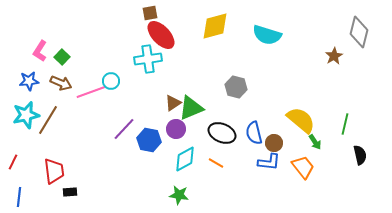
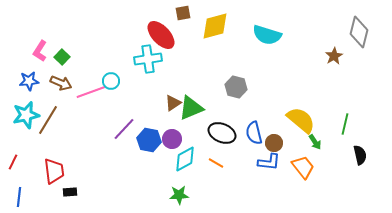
brown square: moved 33 px right
purple circle: moved 4 px left, 10 px down
green star: rotated 12 degrees counterclockwise
